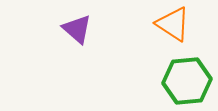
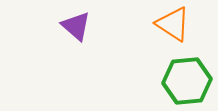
purple triangle: moved 1 px left, 3 px up
